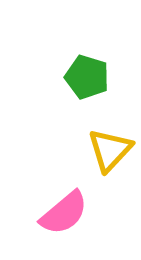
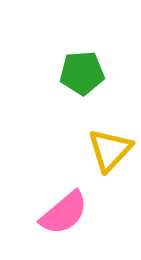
green pentagon: moved 5 px left, 4 px up; rotated 21 degrees counterclockwise
